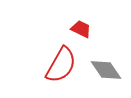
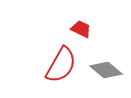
gray diamond: rotated 16 degrees counterclockwise
